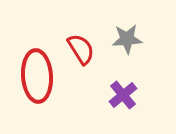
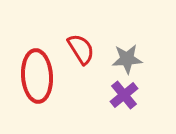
gray star: moved 20 px down
purple cross: moved 1 px right
